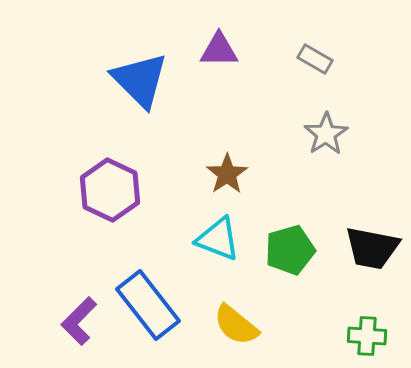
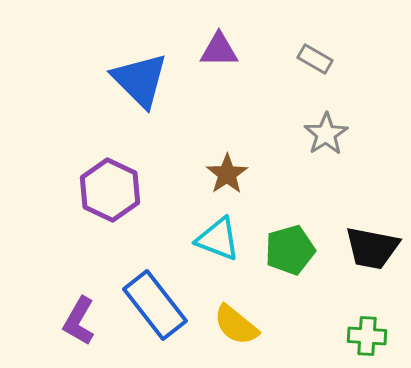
blue rectangle: moved 7 px right
purple L-shape: rotated 15 degrees counterclockwise
